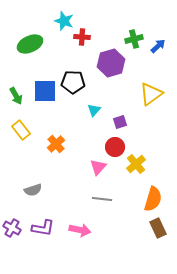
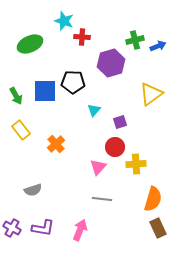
green cross: moved 1 px right, 1 px down
blue arrow: rotated 21 degrees clockwise
yellow cross: rotated 36 degrees clockwise
pink arrow: rotated 80 degrees counterclockwise
